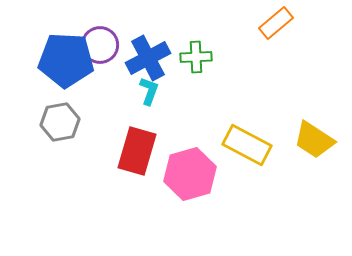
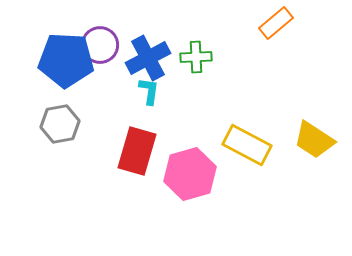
cyan L-shape: rotated 12 degrees counterclockwise
gray hexagon: moved 2 px down
